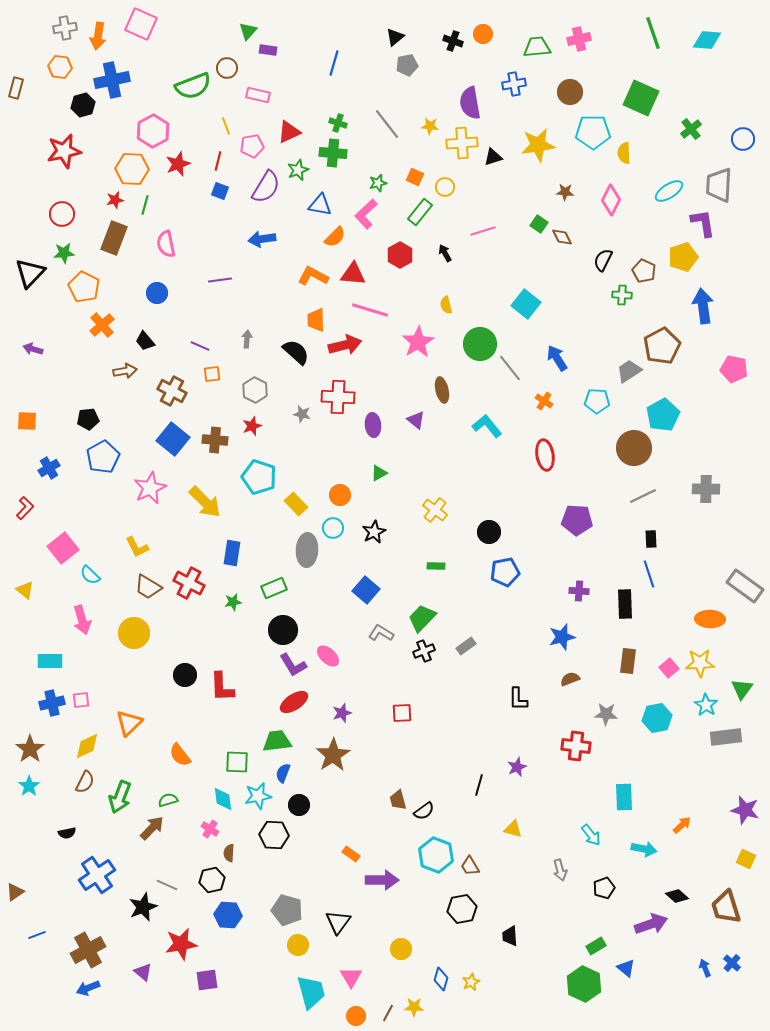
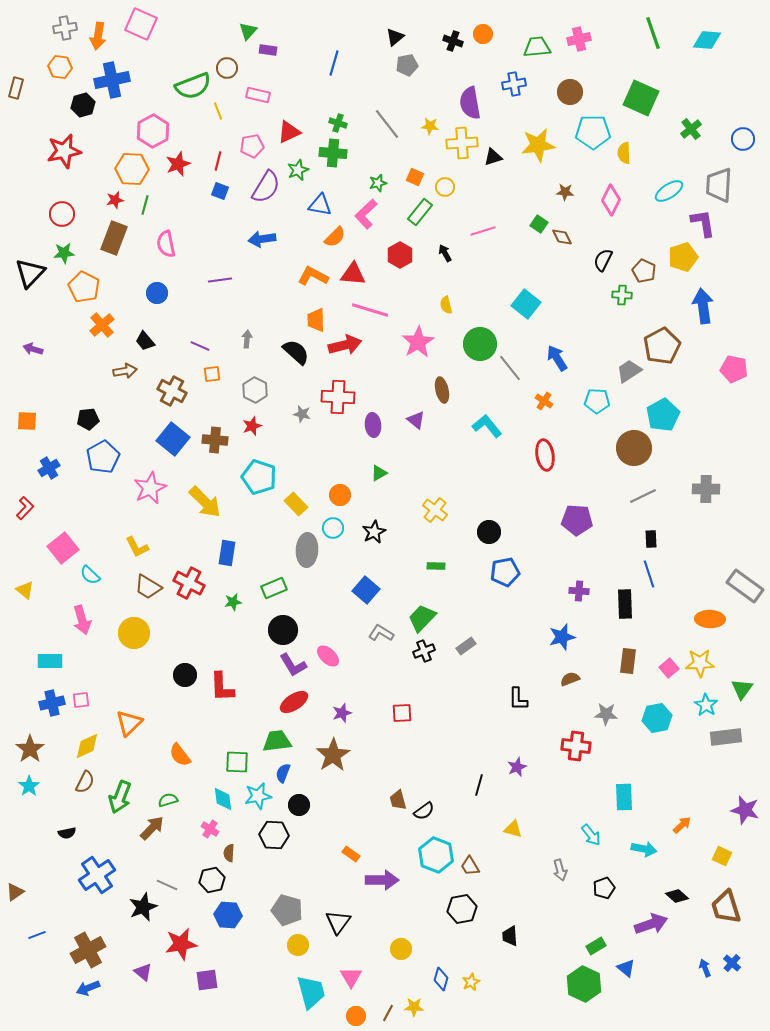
yellow line at (226, 126): moved 8 px left, 15 px up
blue rectangle at (232, 553): moved 5 px left
yellow square at (746, 859): moved 24 px left, 3 px up
